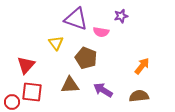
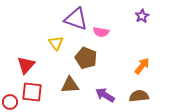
purple star: moved 21 px right; rotated 16 degrees counterclockwise
purple arrow: moved 2 px right, 5 px down
red circle: moved 2 px left
